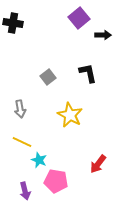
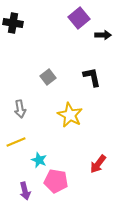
black L-shape: moved 4 px right, 4 px down
yellow line: moved 6 px left; rotated 48 degrees counterclockwise
